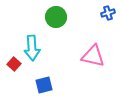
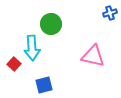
blue cross: moved 2 px right
green circle: moved 5 px left, 7 px down
